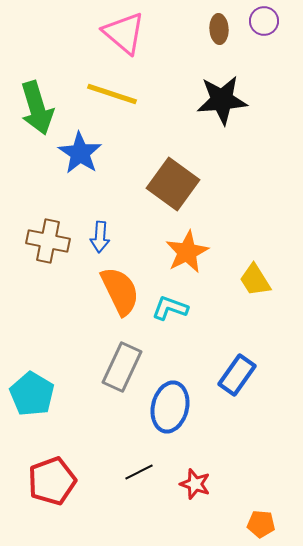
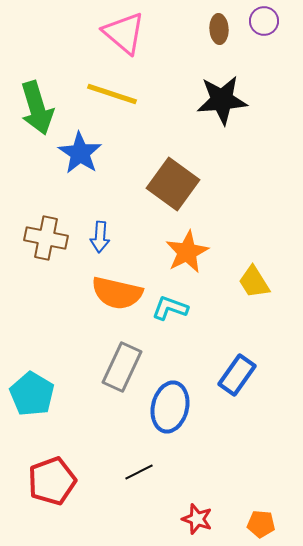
brown cross: moved 2 px left, 3 px up
yellow trapezoid: moved 1 px left, 2 px down
orange semicircle: moved 3 px left, 2 px down; rotated 129 degrees clockwise
red star: moved 2 px right, 35 px down
